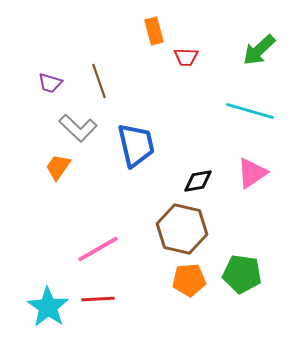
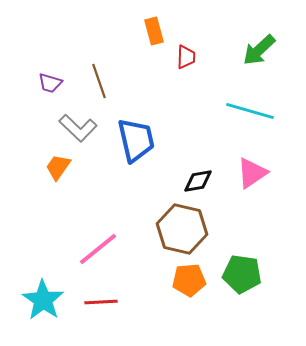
red trapezoid: rotated 90 degrees counterclockwise
blue trapezoid: moved 5 px up
pink line: rotated 9 degrees counterclockwise
red line: moved 3 px right, 3 px down
cyan star: moved 5 px left, 7 px up
